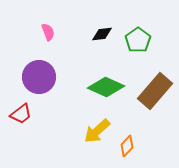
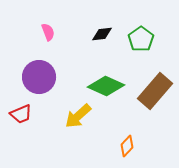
green pentagon: moved 3 px right, 1 px up
green diamond: moved 1 px up
red trapezoid: rotated 15 degrees clockwise
yellow arrow: moved 19 px left, 15 px up
